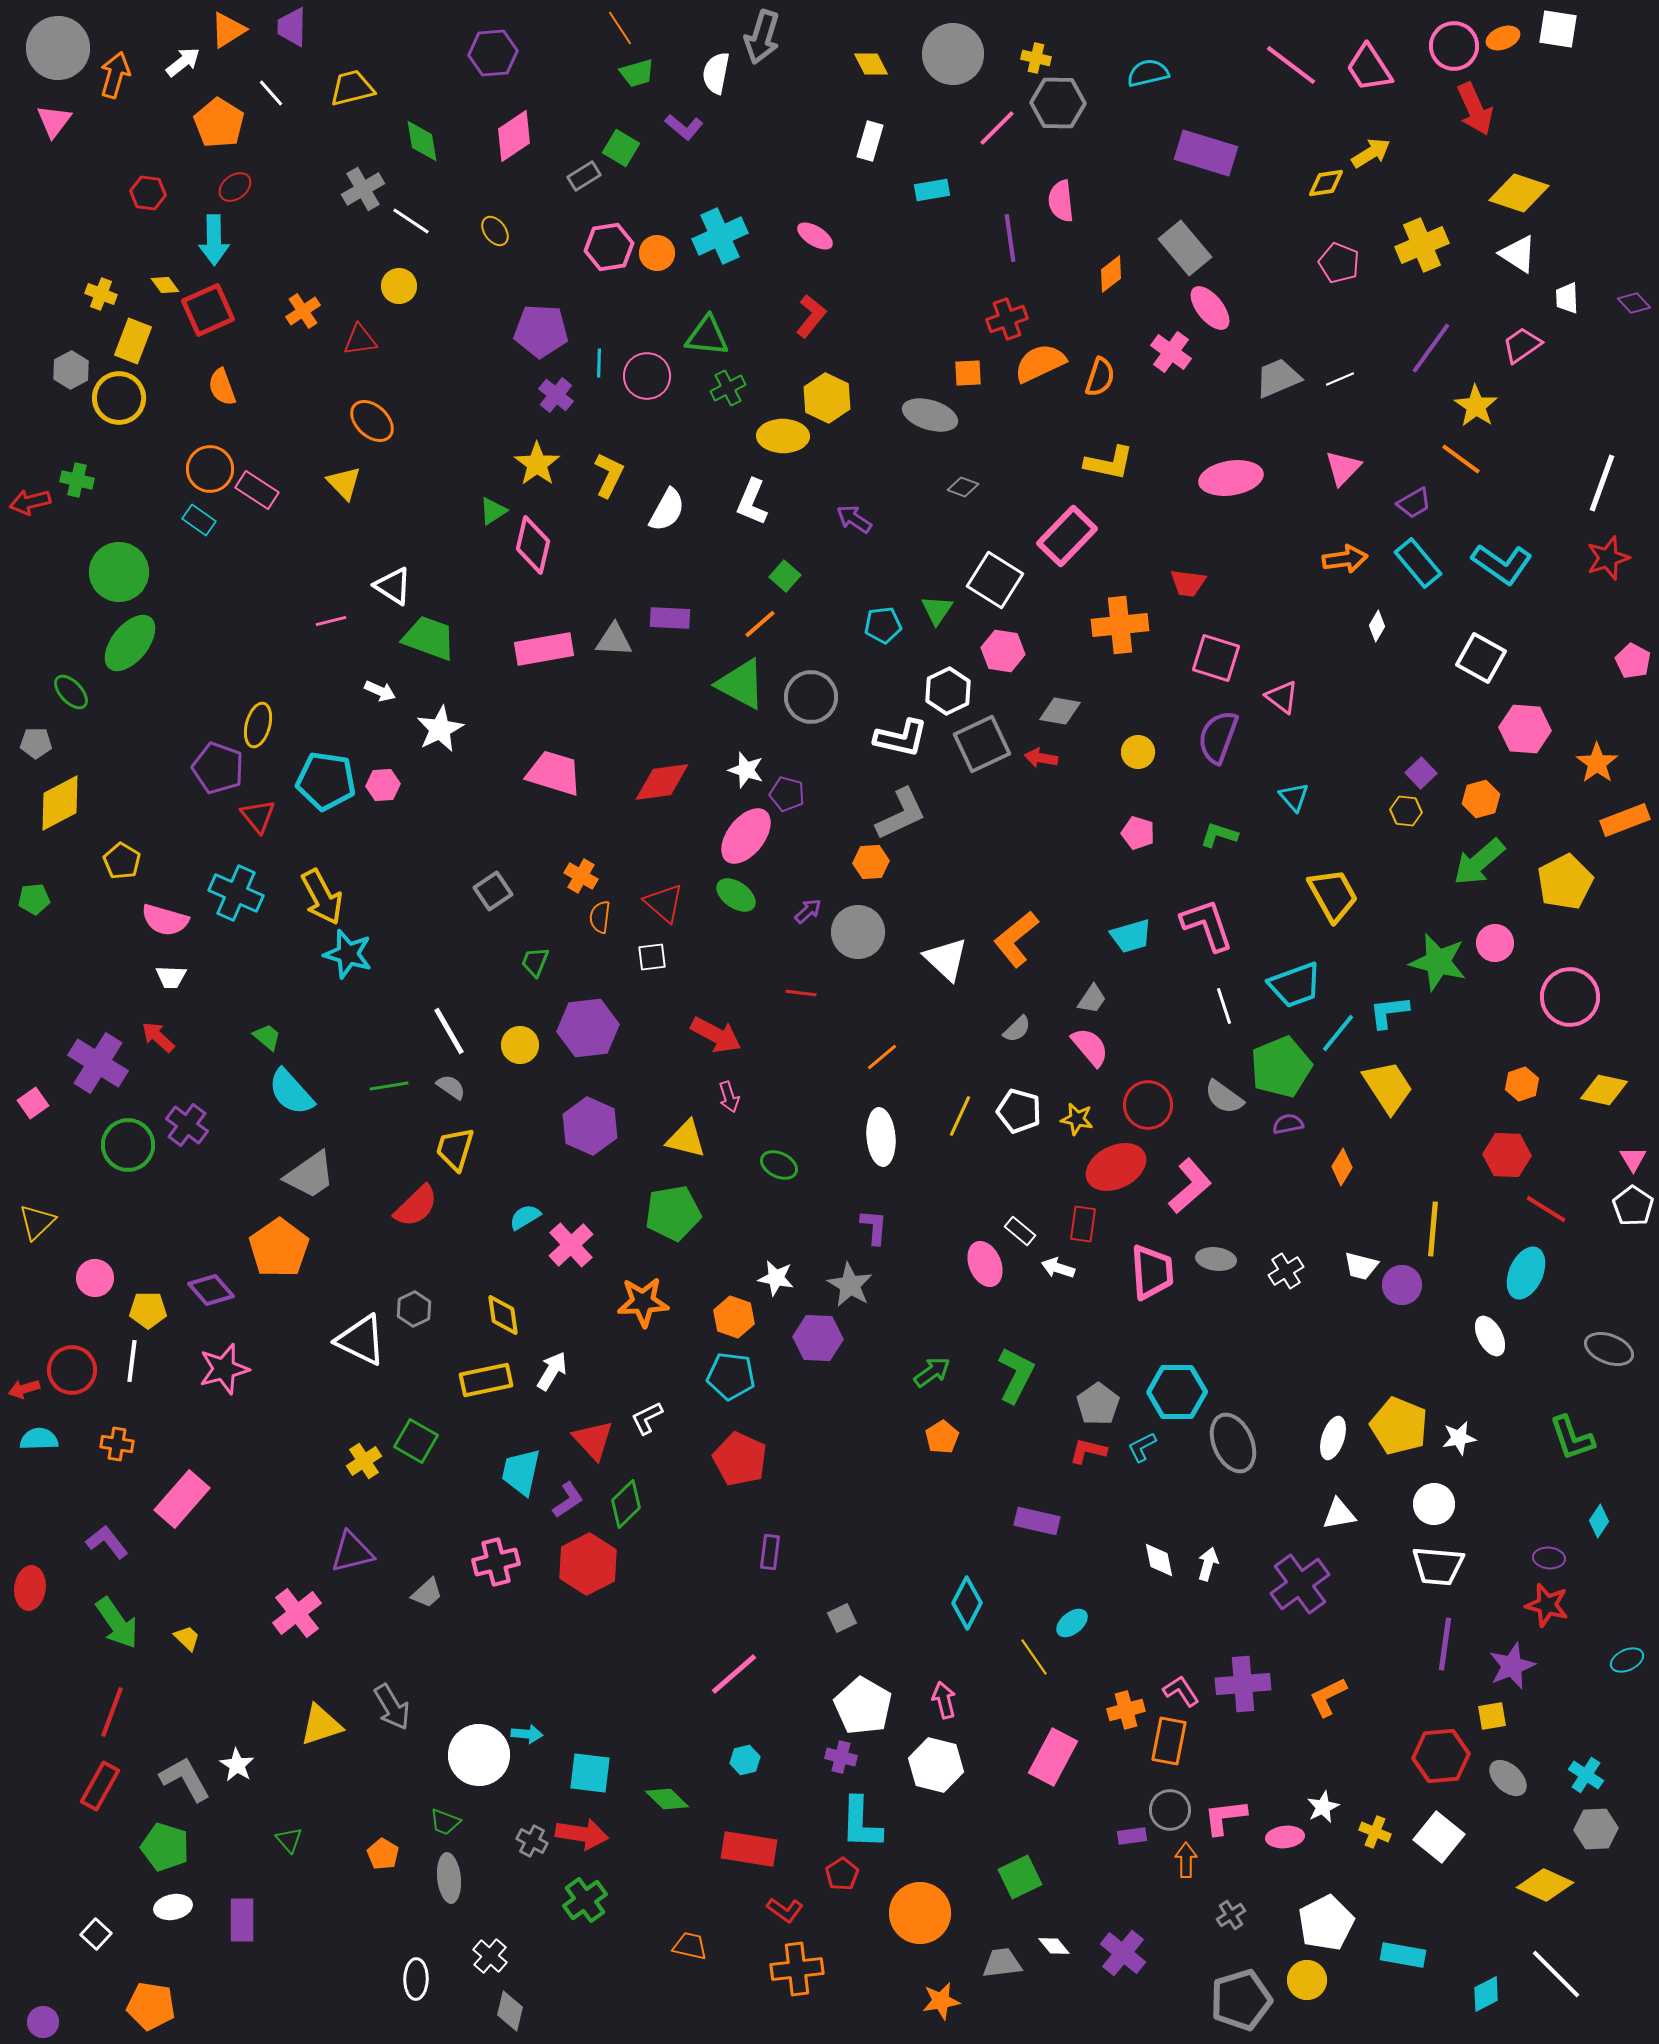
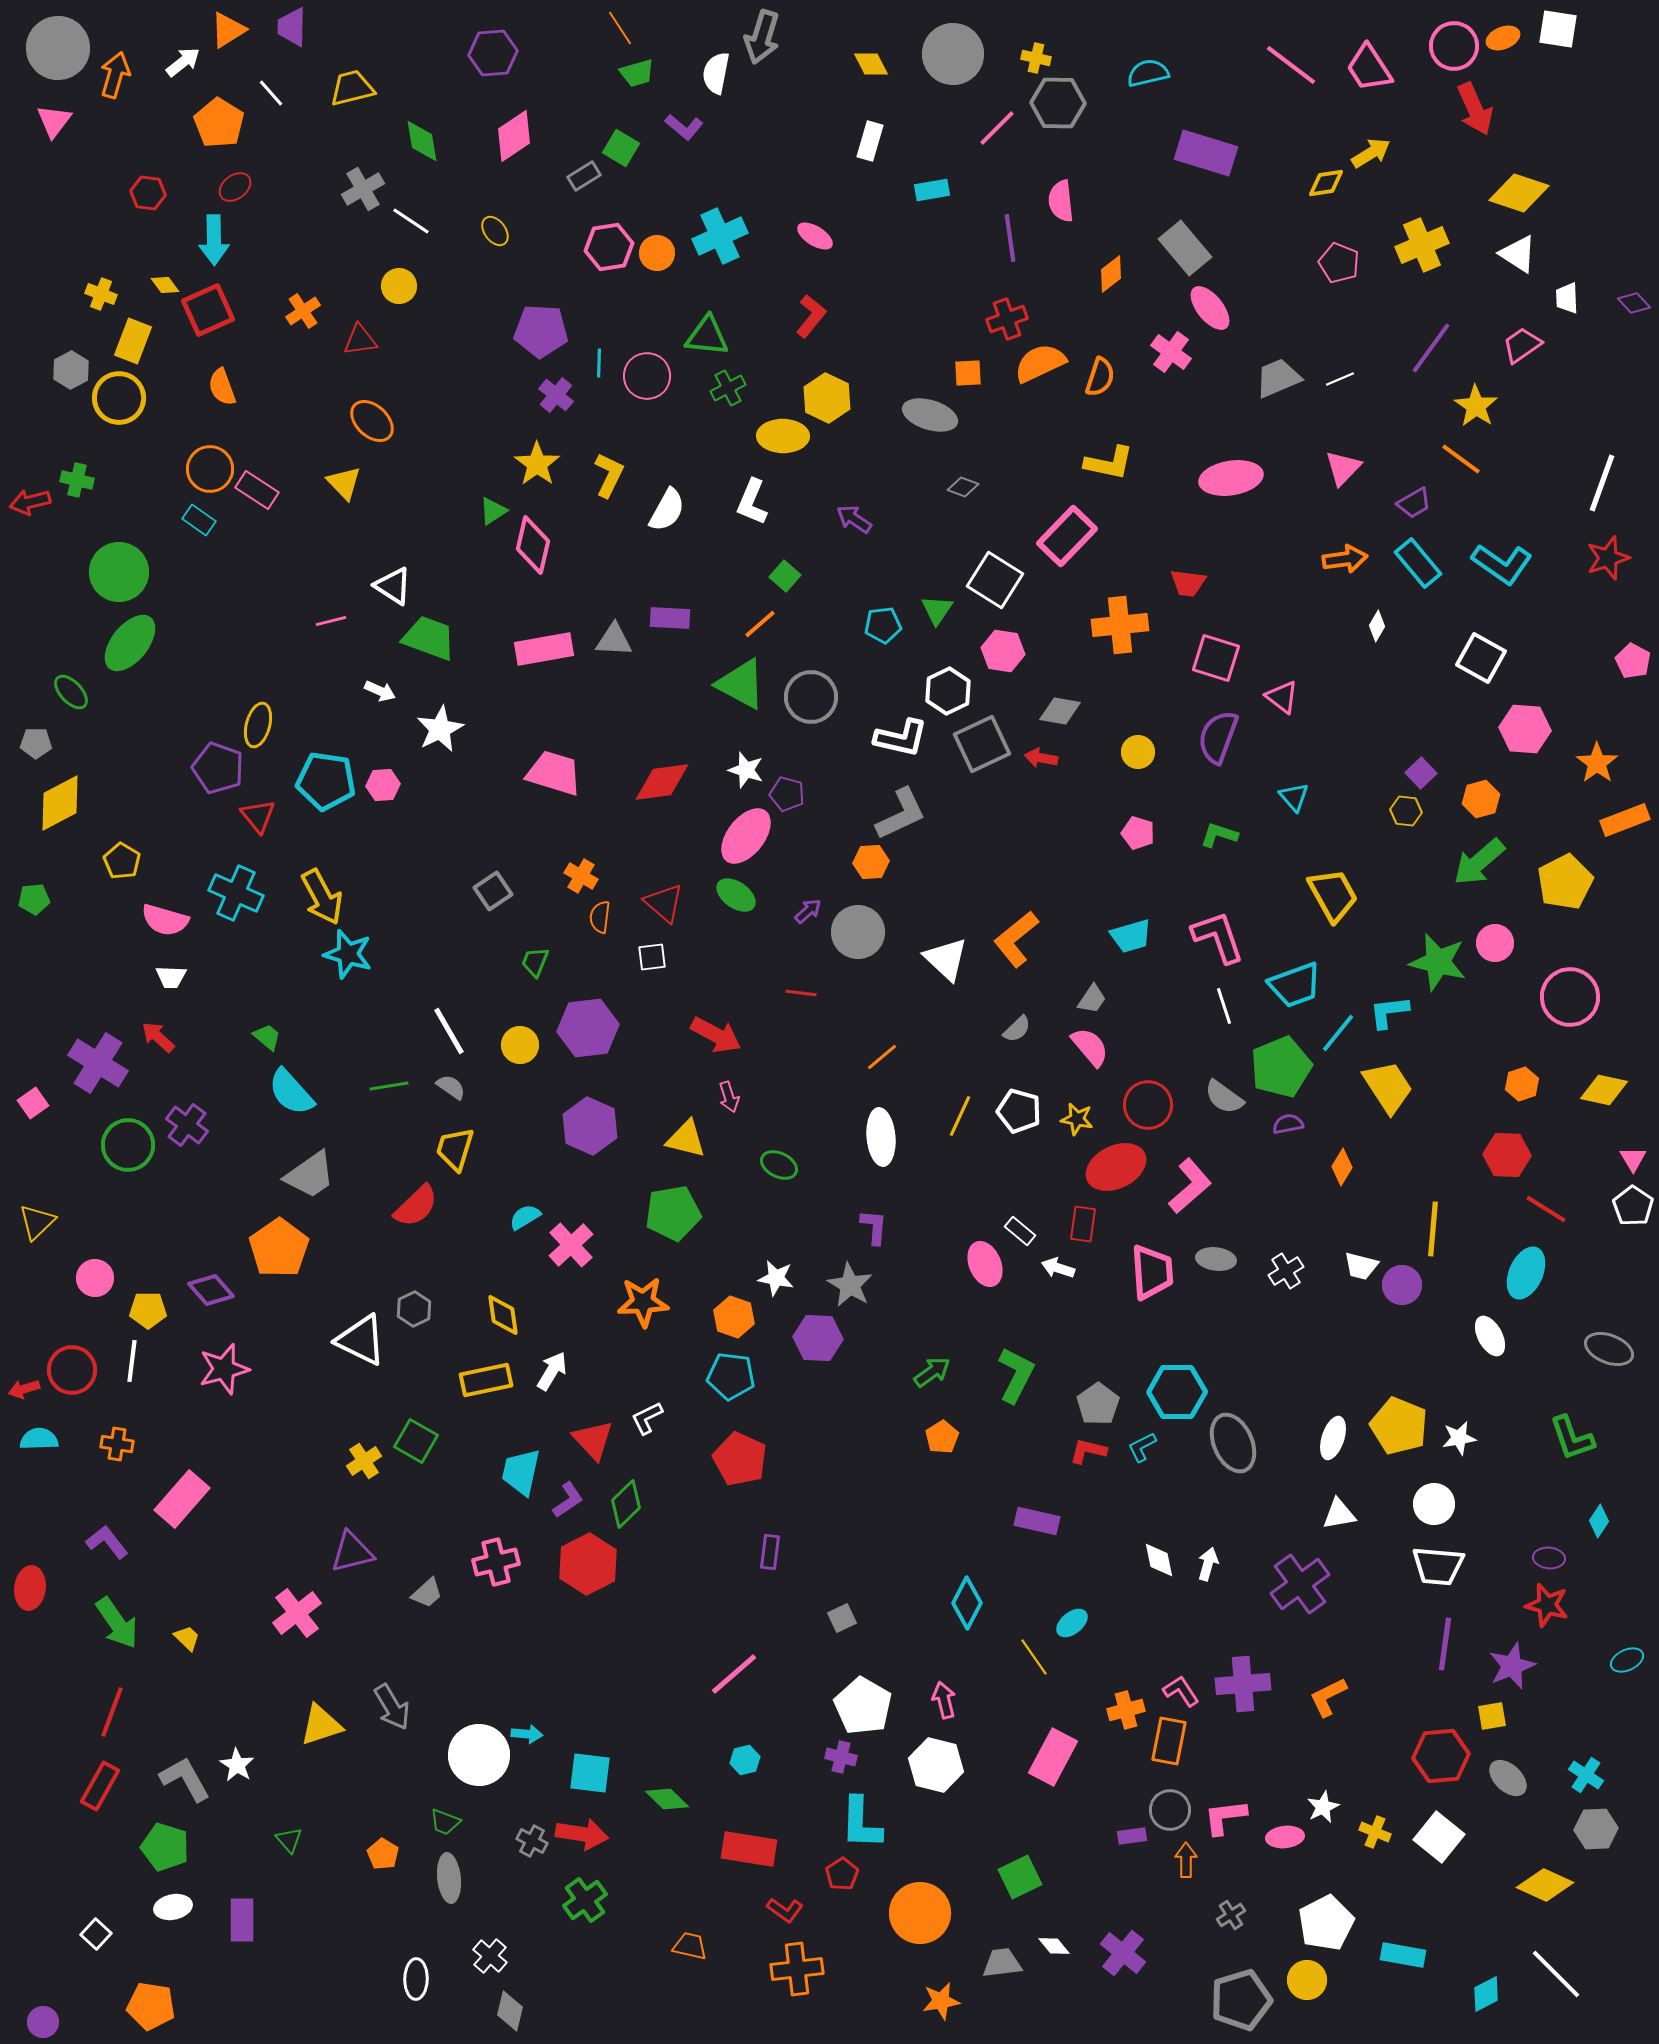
pink L-shape at (1207, 925): moved 11 px right, 12 px down
